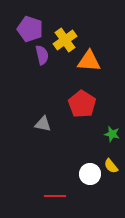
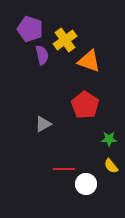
orange triangle: rotated 15 degrees clockwise
red pentagon: moved 3 px right, 1 px down
gray triangle: rotated 42 degrees counterclockwise
green star: moved 3 px left, 5 px down; rotated 14 degrees counterclockwise
white circle: moved 4 px left, 10 px down
red line: moved 9 px right, 27 px up
